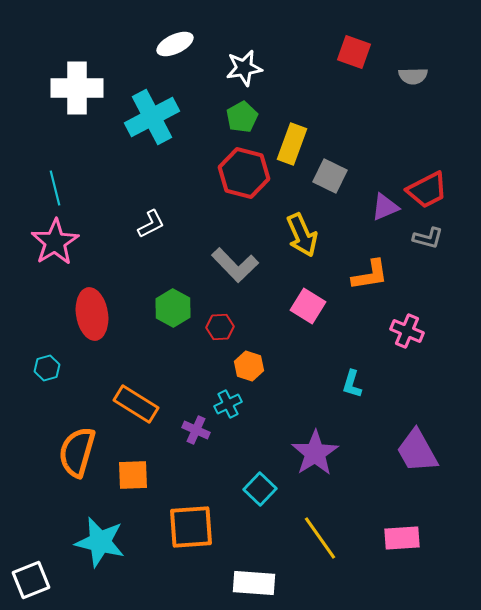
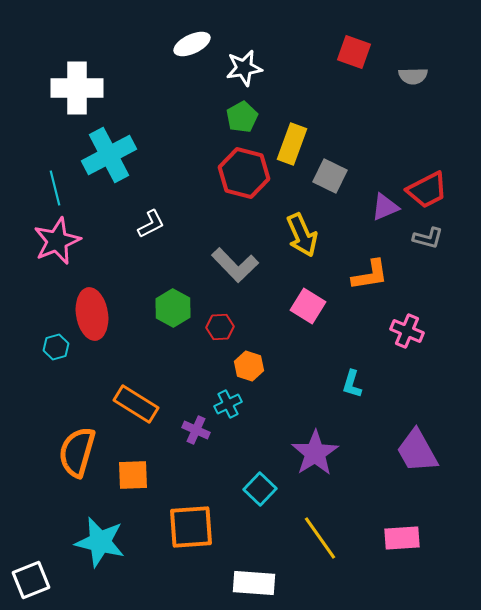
white ellipse at (175, 44): moved 17 px right
cyan cross at (152, 117): moved 43 px left, 38 px down
pink star at (55, 242): moved 2 px right, 1 px up; rotated 9 degrees clockwise
cyan hexagon at (47, 368): moved 9 px right, 21 px up
